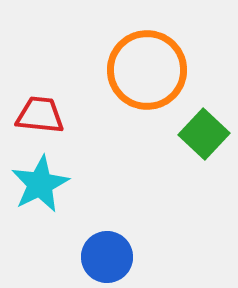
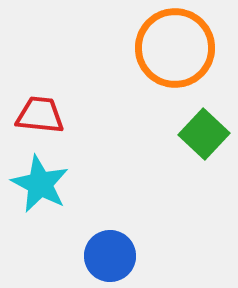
orange circle: moved 28 px right, 22 px up
cyan star: rotated 18 degrees counterclockwise
blue circle: moved 3 px right, 1 px up
